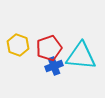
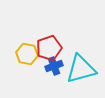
yellow hexagon: moved 9 px right, 9 px down; rotated 10 degrees counterclockwise
cyan triangle: moved 13 px down; rotated 20 degrees counterclockwise
